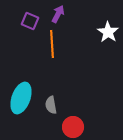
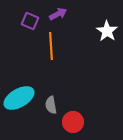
purple arrow: rotated 36 degrees clockwise
white star: moved 1 px left, 1 px up
orange line: moved 1 px left, 2 px down
cyan ellipse: moved 2 px left; rotated 40 degrees clockwise
red circle: moved 5 px up
